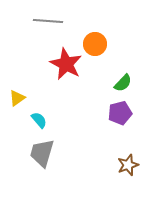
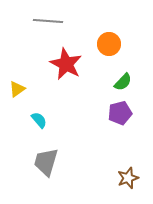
orange circle: moved 14 px right
green semicircle: moved 1 px up
yellow triangle: moved 9 px up
gray trapezoid: moved 4 px right, 9 px down
brown star: moved 13 px down
